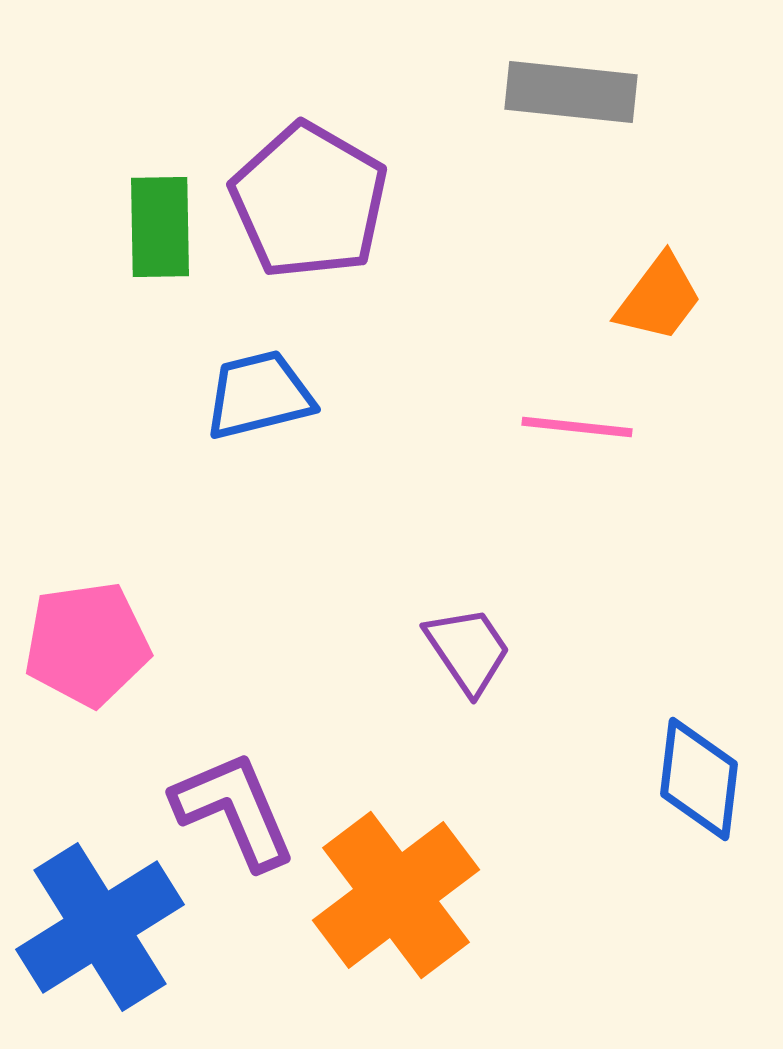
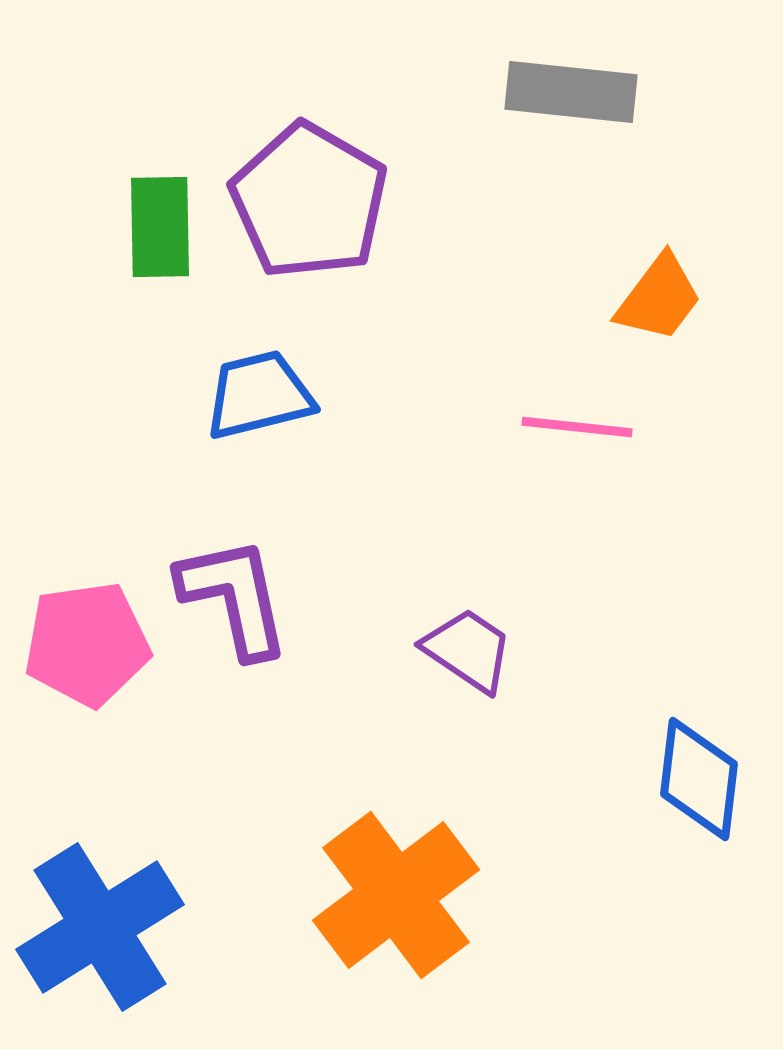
purple trapezoid: rotated 22 degrees counterclockwise
purple L-shape: moved 213 px up; rotated 11 degrees clockwise
